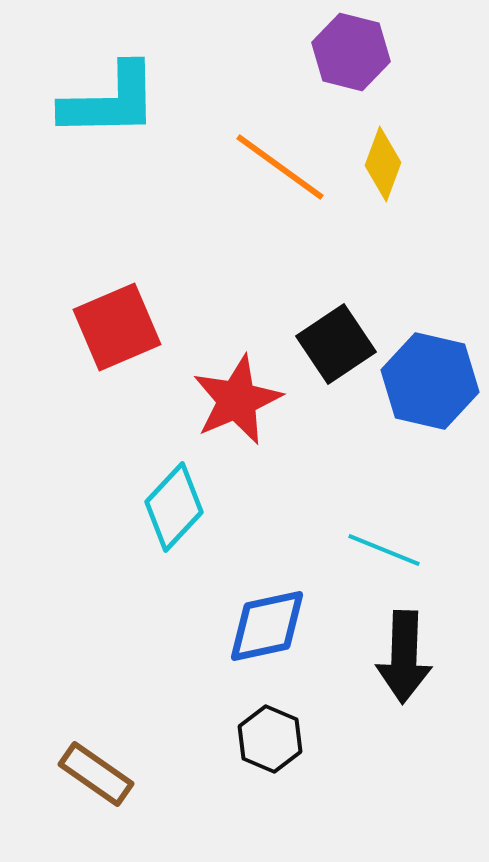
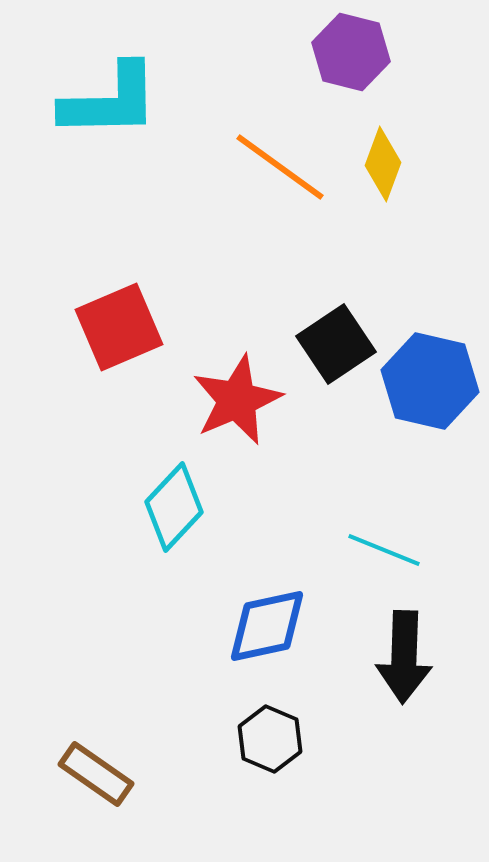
red square: moved 2 px right
